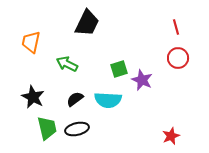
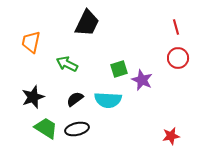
black star: rotated 25 degrees clockwise
green trapezoid: moved 1 px left; rotated 45 degrees counterclockwise
red star: rotated 12 degrees clockwise
